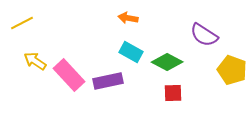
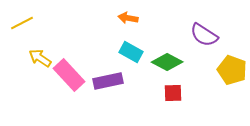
yellow arrow: moved 5 px right, 3 px up
